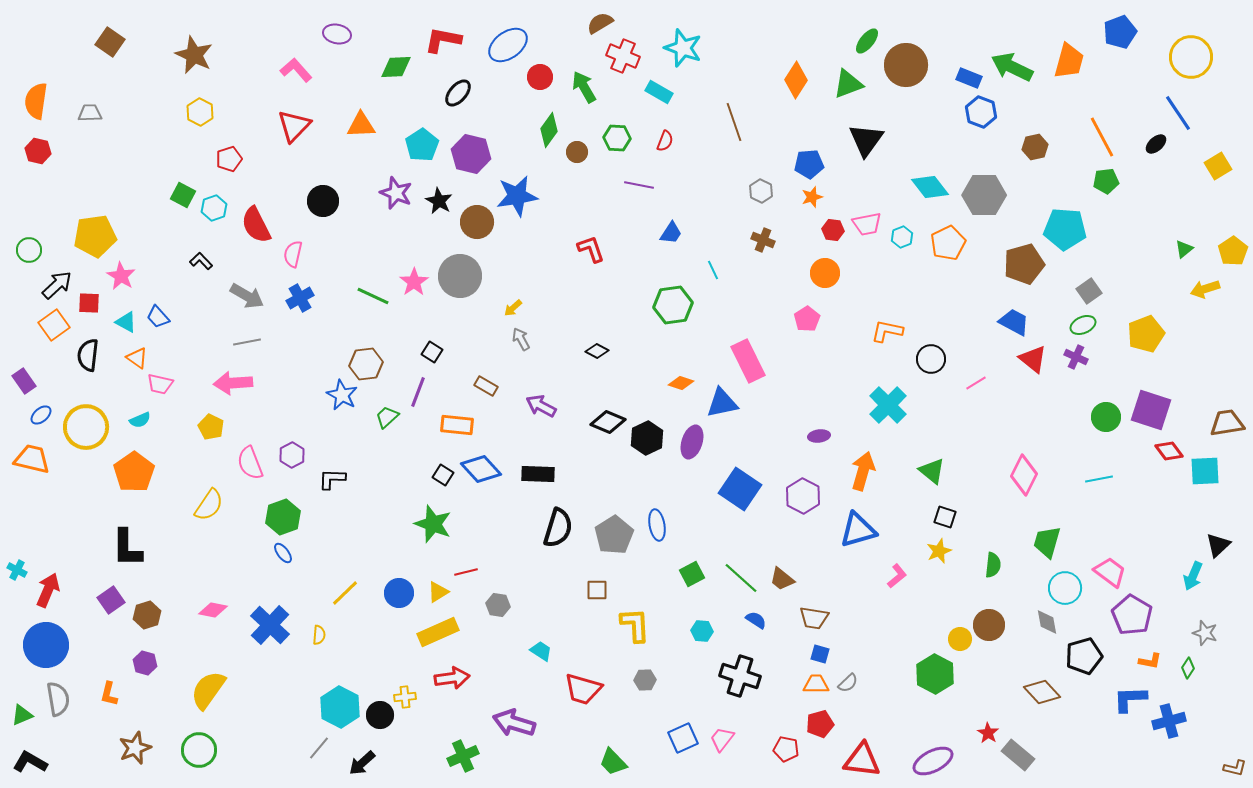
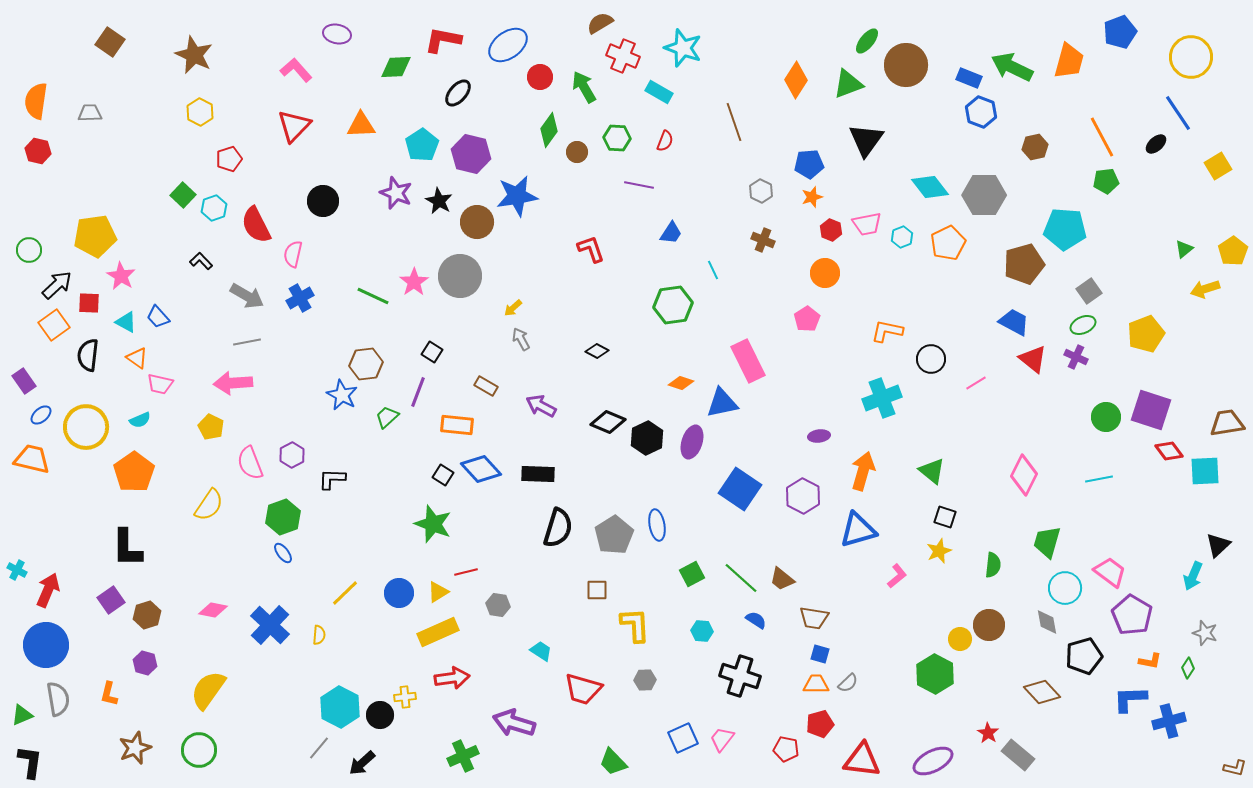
green square at (183, 195): rotated 15 degrees clockwise
red hexagon at (833, 230): moved 2 px left; rotated 15 degrees clockwise
cyan cross at (888, 405): moved 6 px left, 7 px up; rotated 24 degrees clockwise
black L-shape at (30, 762): rotated 68 degrees clockwise
